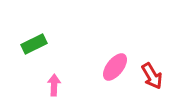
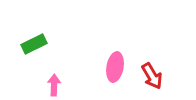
pink ellipse: rotated 28 degrees counterclockwise
